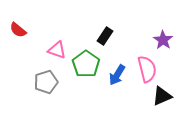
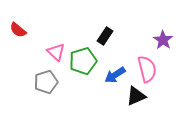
pink triangle: moved 1 px left, 2 px down; rotated 24 degrees clockwise
green pentagon: moved 3 px left, 3 px up; rotated 20 degrees clockwise
blue arrow: moved 2 px left; rotated 25 degrees clockwise
black triangle: moved 26 px left
